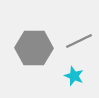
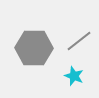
gray line: rotated 12 degrees counterclockwise
